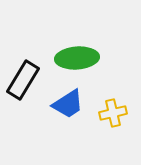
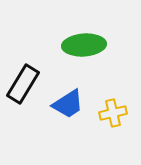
green ellipse: moved 7 px right, 13 px up
black rectangle: moved 4 px down
